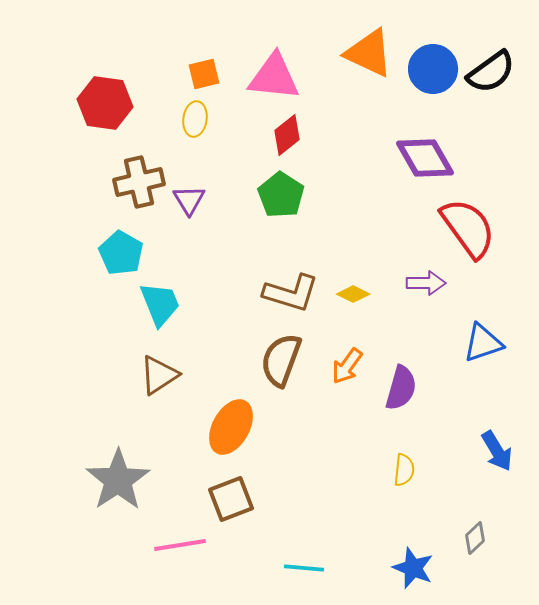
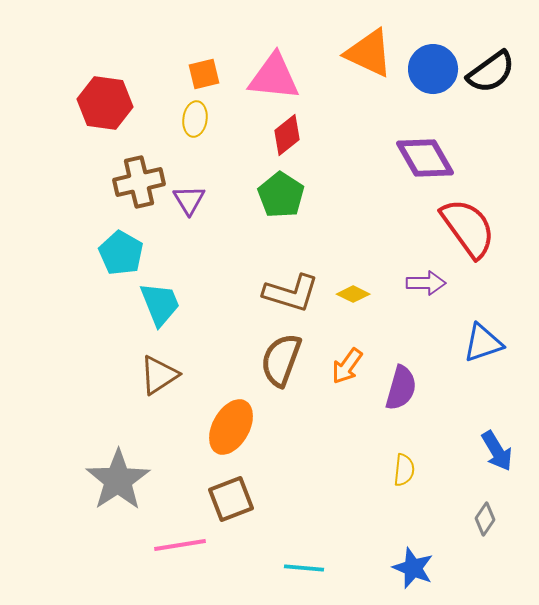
gray diamond: moved 10 px right, 19 px up; rotated 12 degrees counterclockwise
